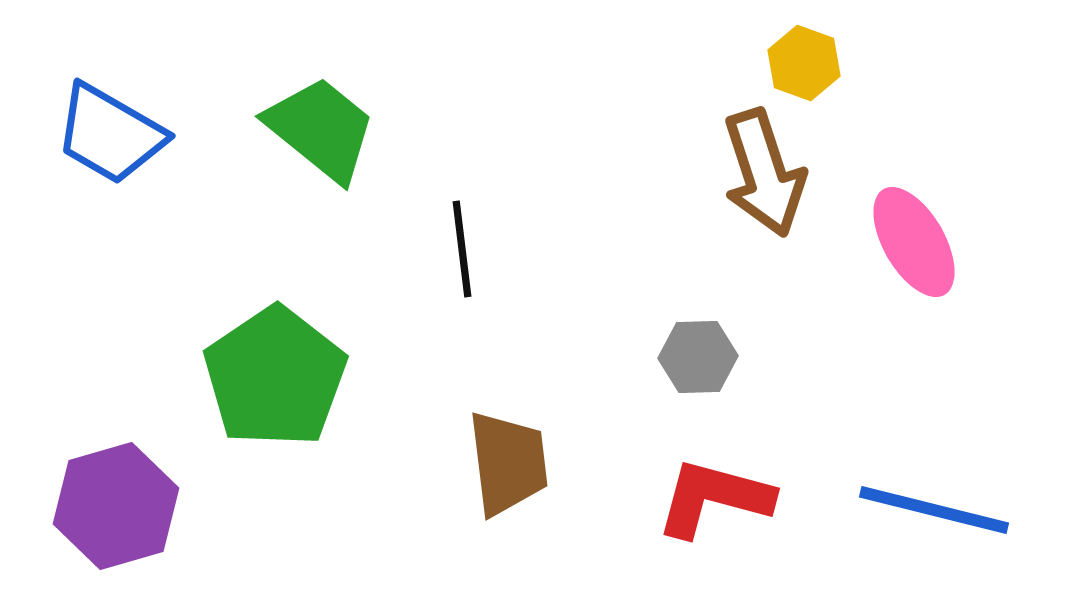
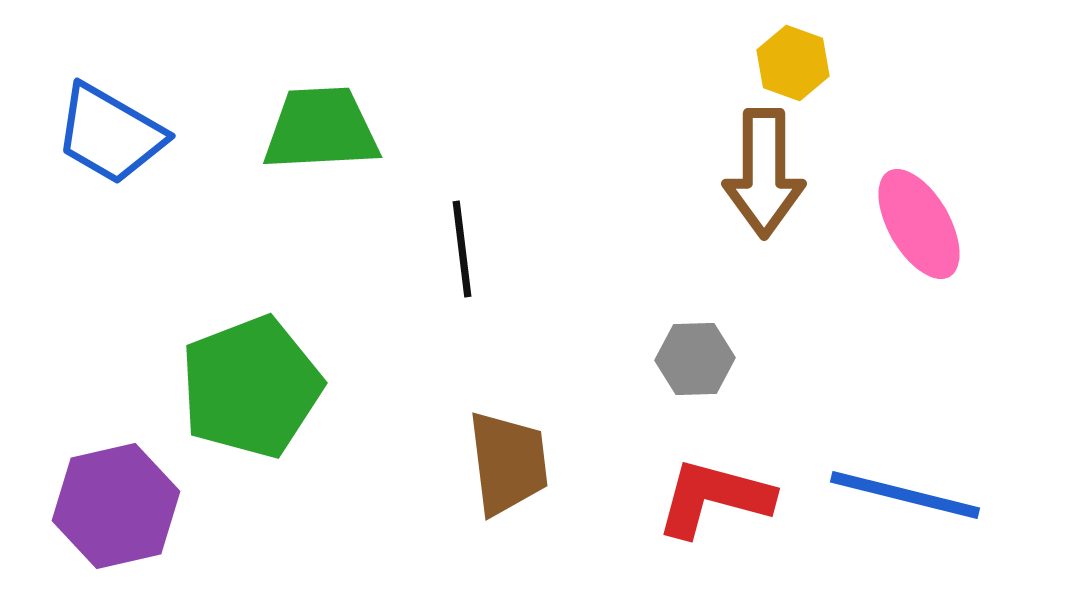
yellow hexagon: moved 11 px left
green trapezoid: rotated 42 degrees counterclockwise
brown arrow: rotated 18 degrees clockwise
pink ellipse: moved 5 px right, 18 px up
gray hexagon: moved 3 px left, 2 px down
green pentagon: moved 24 px left, 10 px down; rotated 13 degrees clockwise
purple hexagon: rotated 3 degrees clockwise
blue line: moved 29 px left, 15 px up
